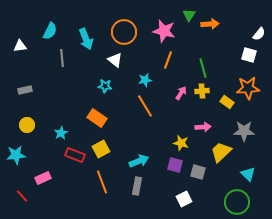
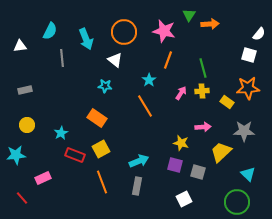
cyan star at (145, 80): moved 4 px right; rotated 24 degrees counterclockwise
red line at (22, 196): moved 2 px down
